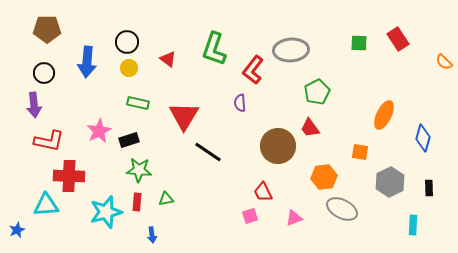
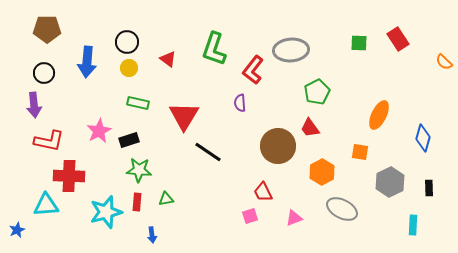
orange ellipse at (384, 115): moved 5 px left
orange hexagon at (324, 177): moved 2 px left, 5 px up; rotated 20 degrees counterclockwise
